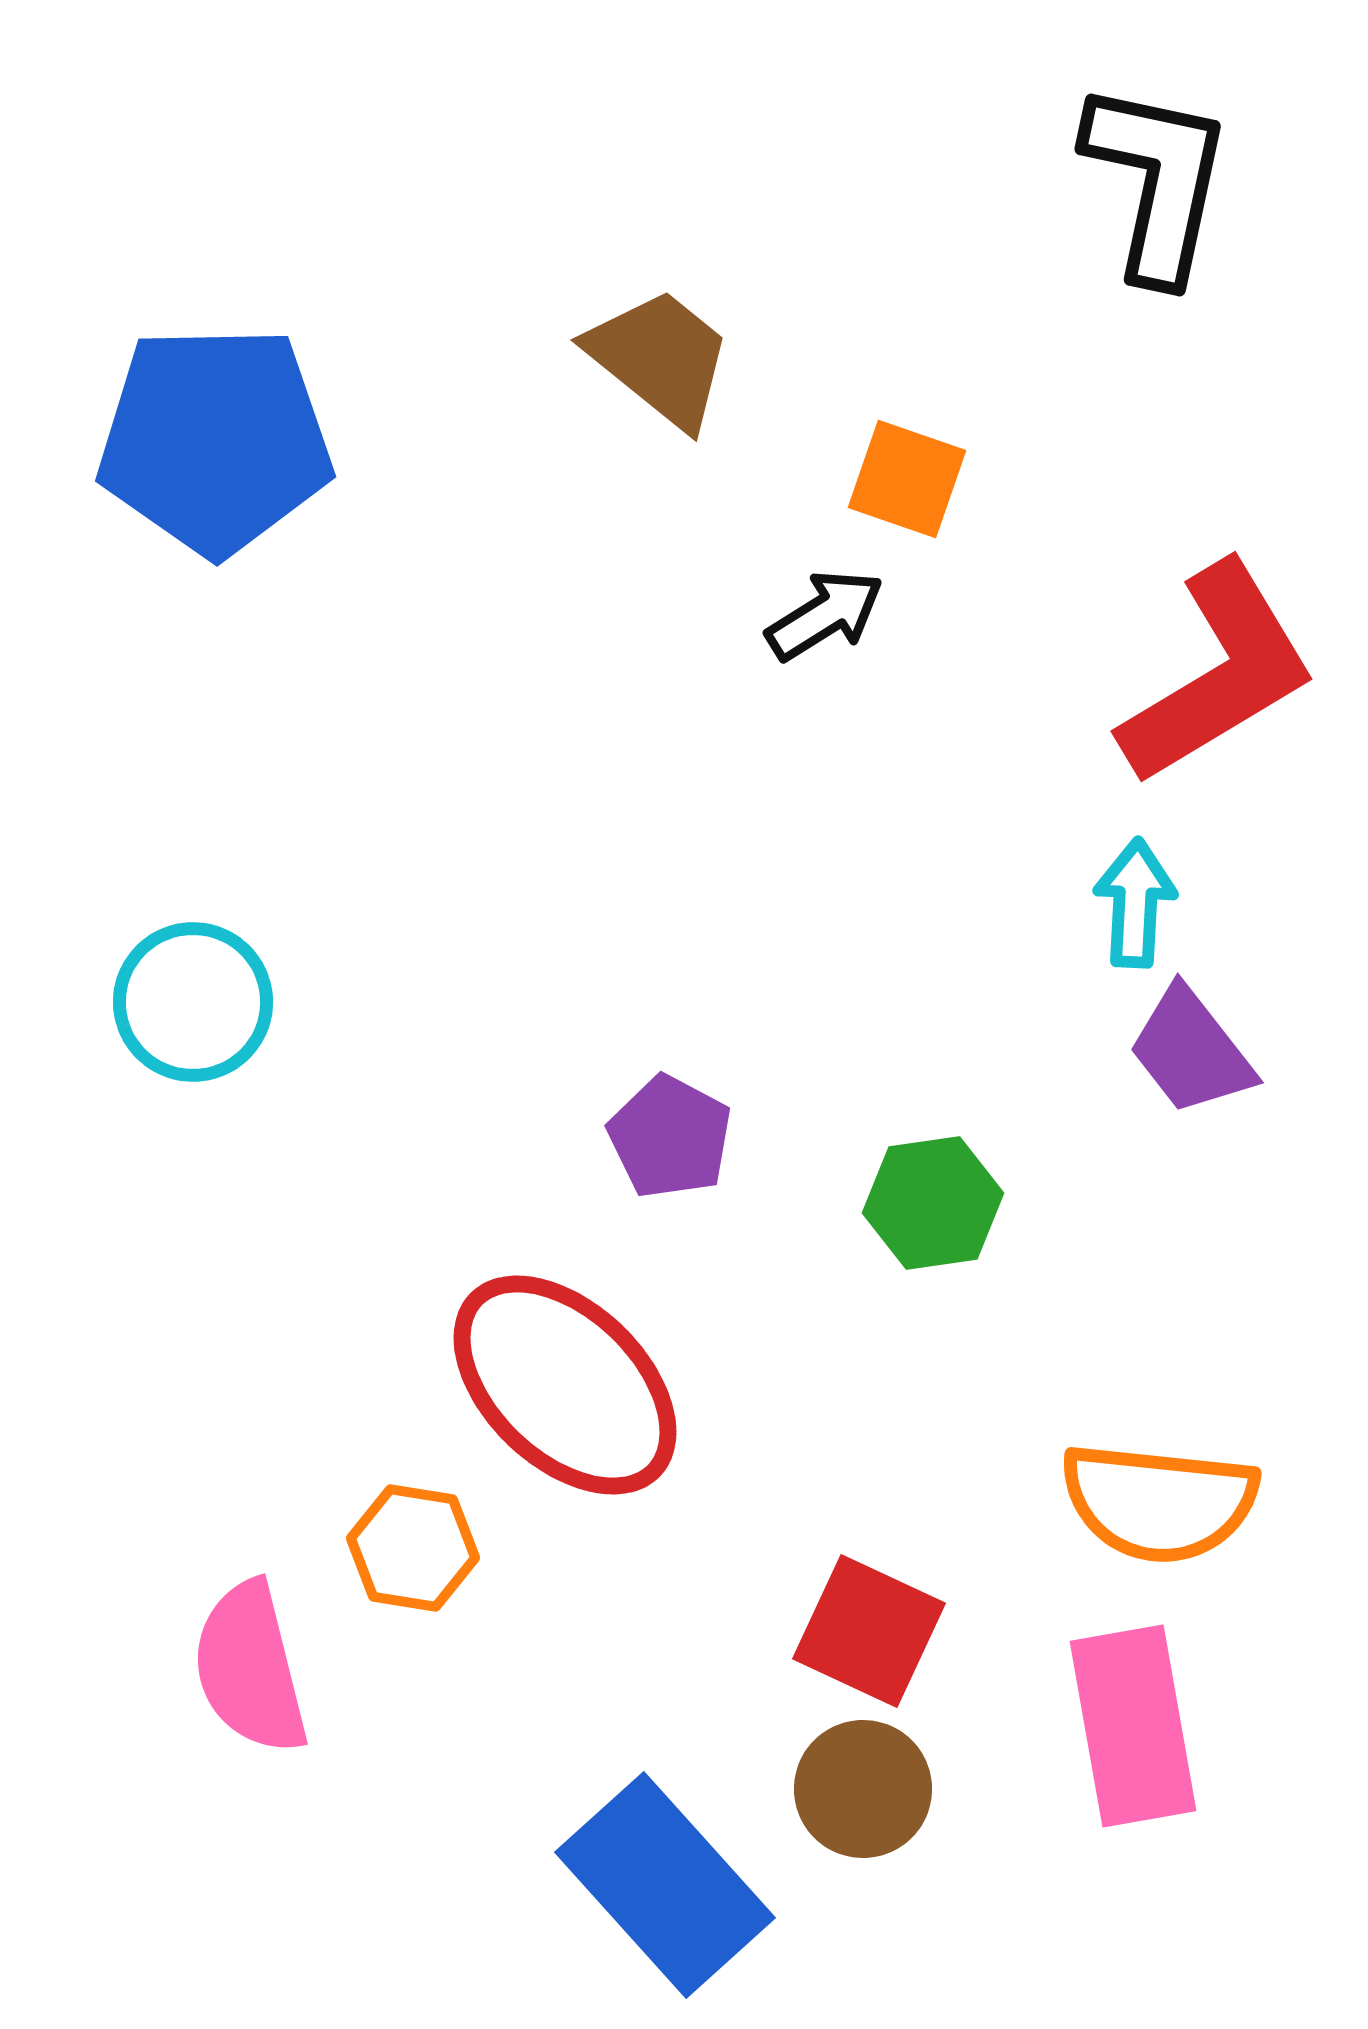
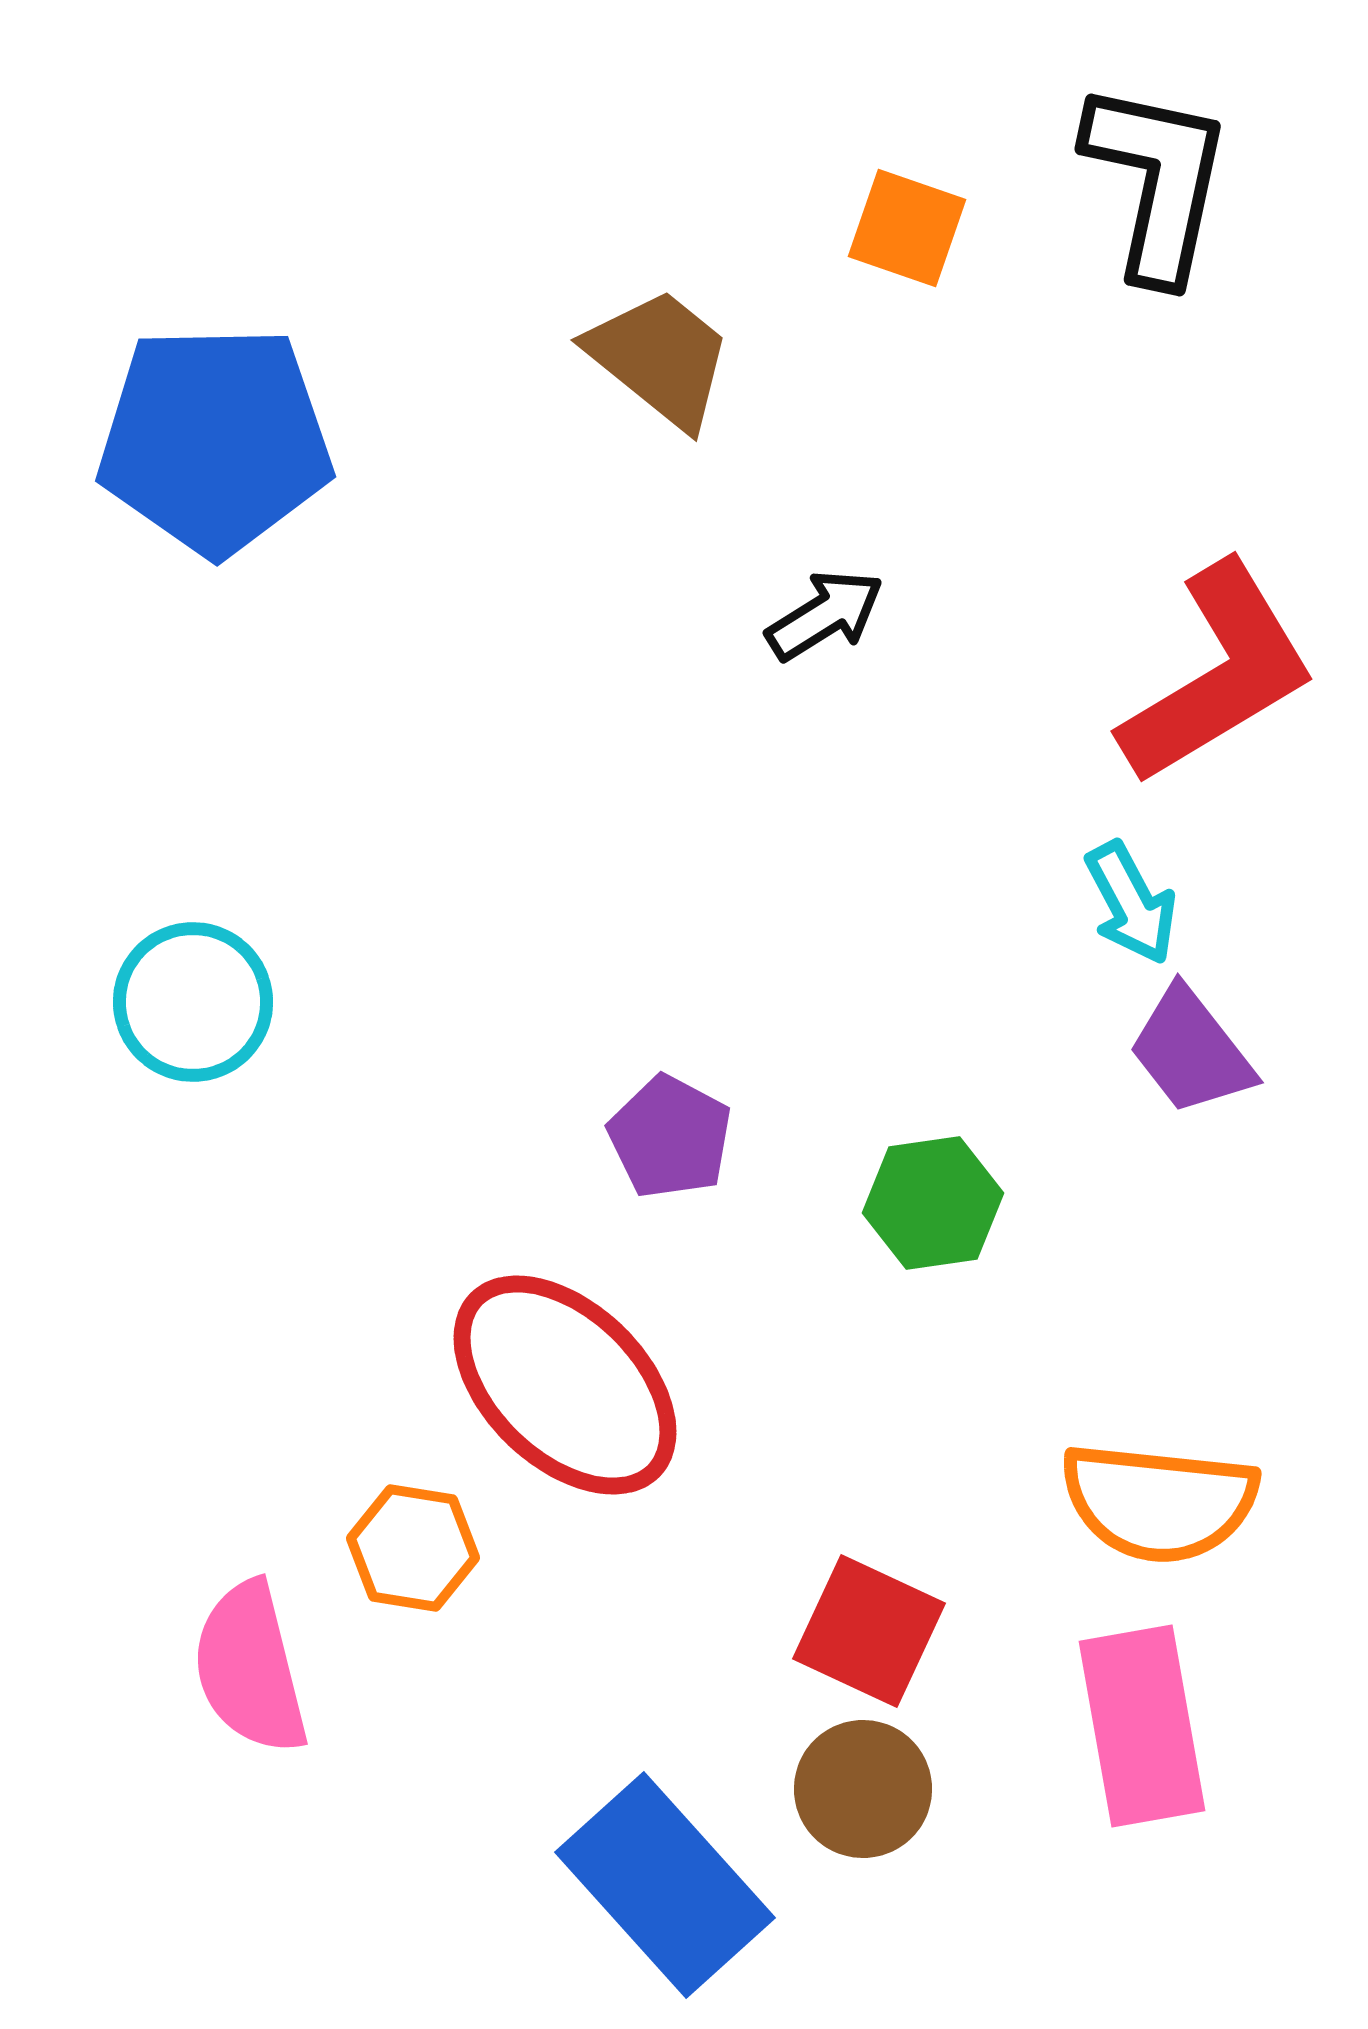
orange square: moved 251 px up
cyan arrow: moved 4 px left; rotated 149 degrees clockwise
pink rectangle: moved 9 px right
